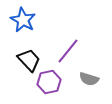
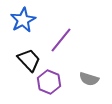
blue star: rotated 15 degrees clockwise
purple line: moved 7 px left, 11 px up
purple hexagon: rotated 25 degrees counterclockwise
